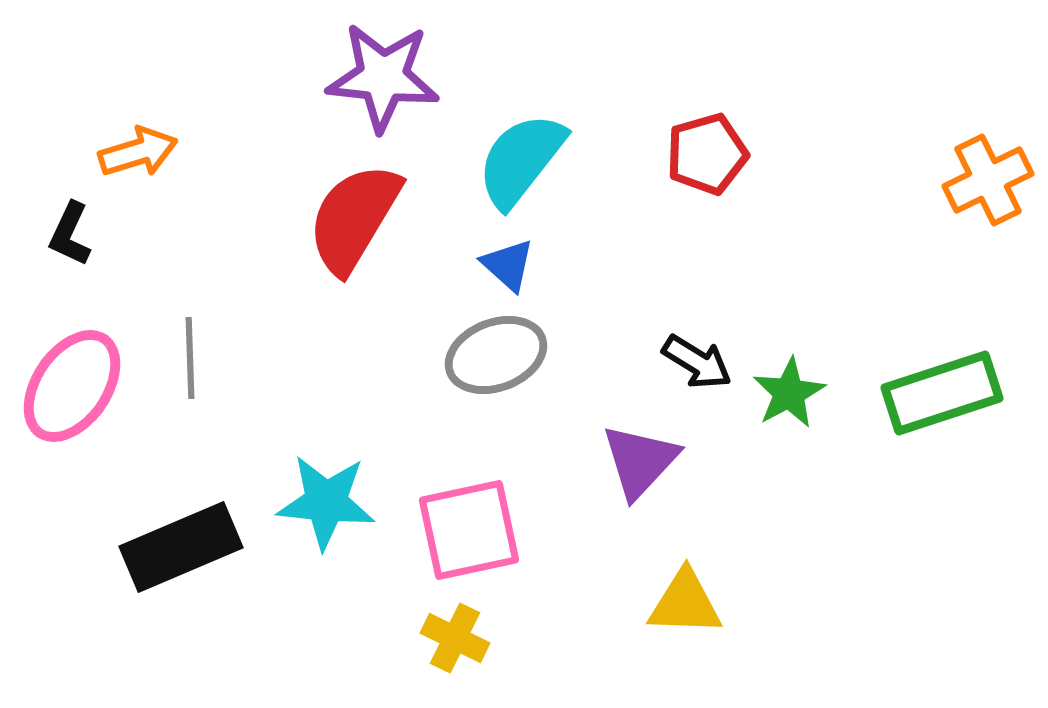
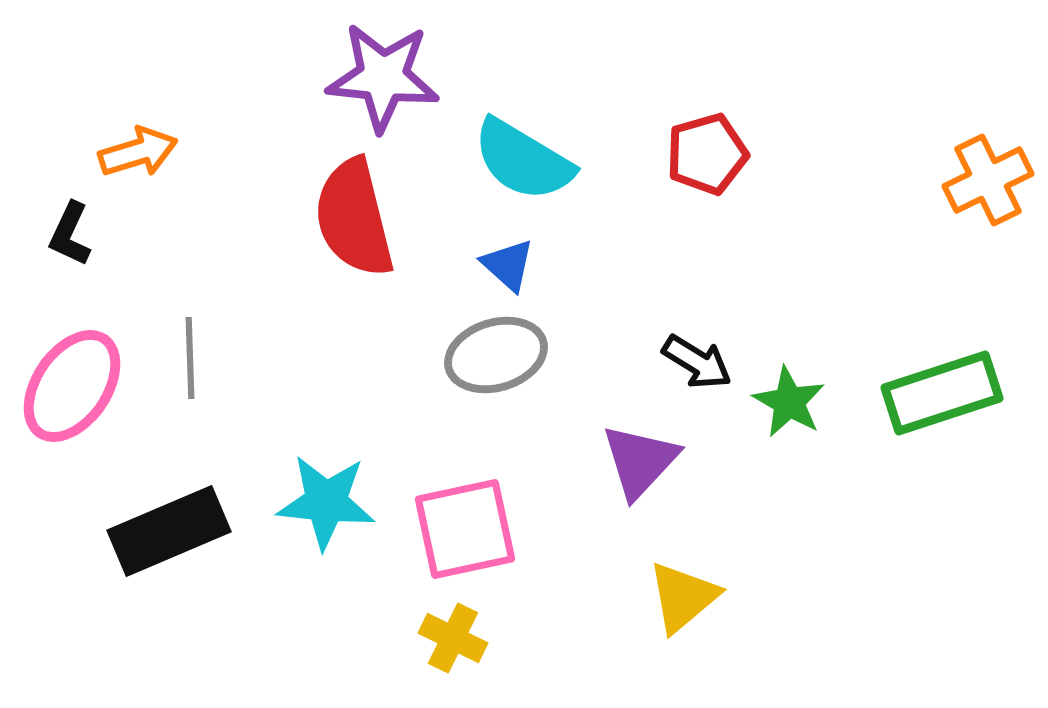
cyan semicircle: moved 2 px right; rotated 97 degrees counterclockwise
red semicircle: rotated 45 degrees counterclockwise
gray ellipse: rotated 4 degrees clockwise
green star: moved 9 px down; rotated 14 degrees counterclockwise
pink square: moved 4 px left, 1 px up
black rectangle: moved 12 px left, 16 px up
yellow triangle: moved 2 px left, 6 px up; rotated 42 degrees counterclockwise
yellow cross: moved 2 px left
